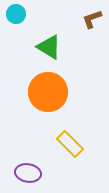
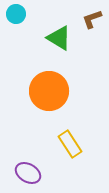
green triangle: moved 10 px right, 9 px up
orange circle: moved 1 px right, 1 px up
yellow rectangle: rotated 12 degrees clockwise
purple ellipse: rotated 20 degrees clockwise
